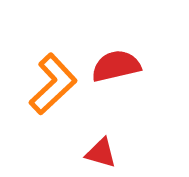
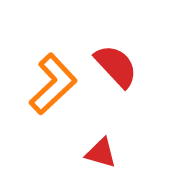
red semicircle: rotated 60 degrees clockwise
